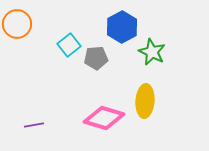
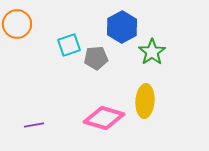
cyan square: rotated 20 degrees clockwise
green star: rotated 12 degrees clockwise
